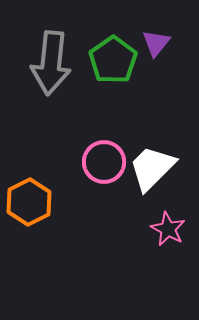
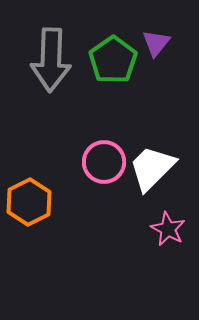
gray arrow: moved 3 px up; rotated 4 degrees counterclockwise
